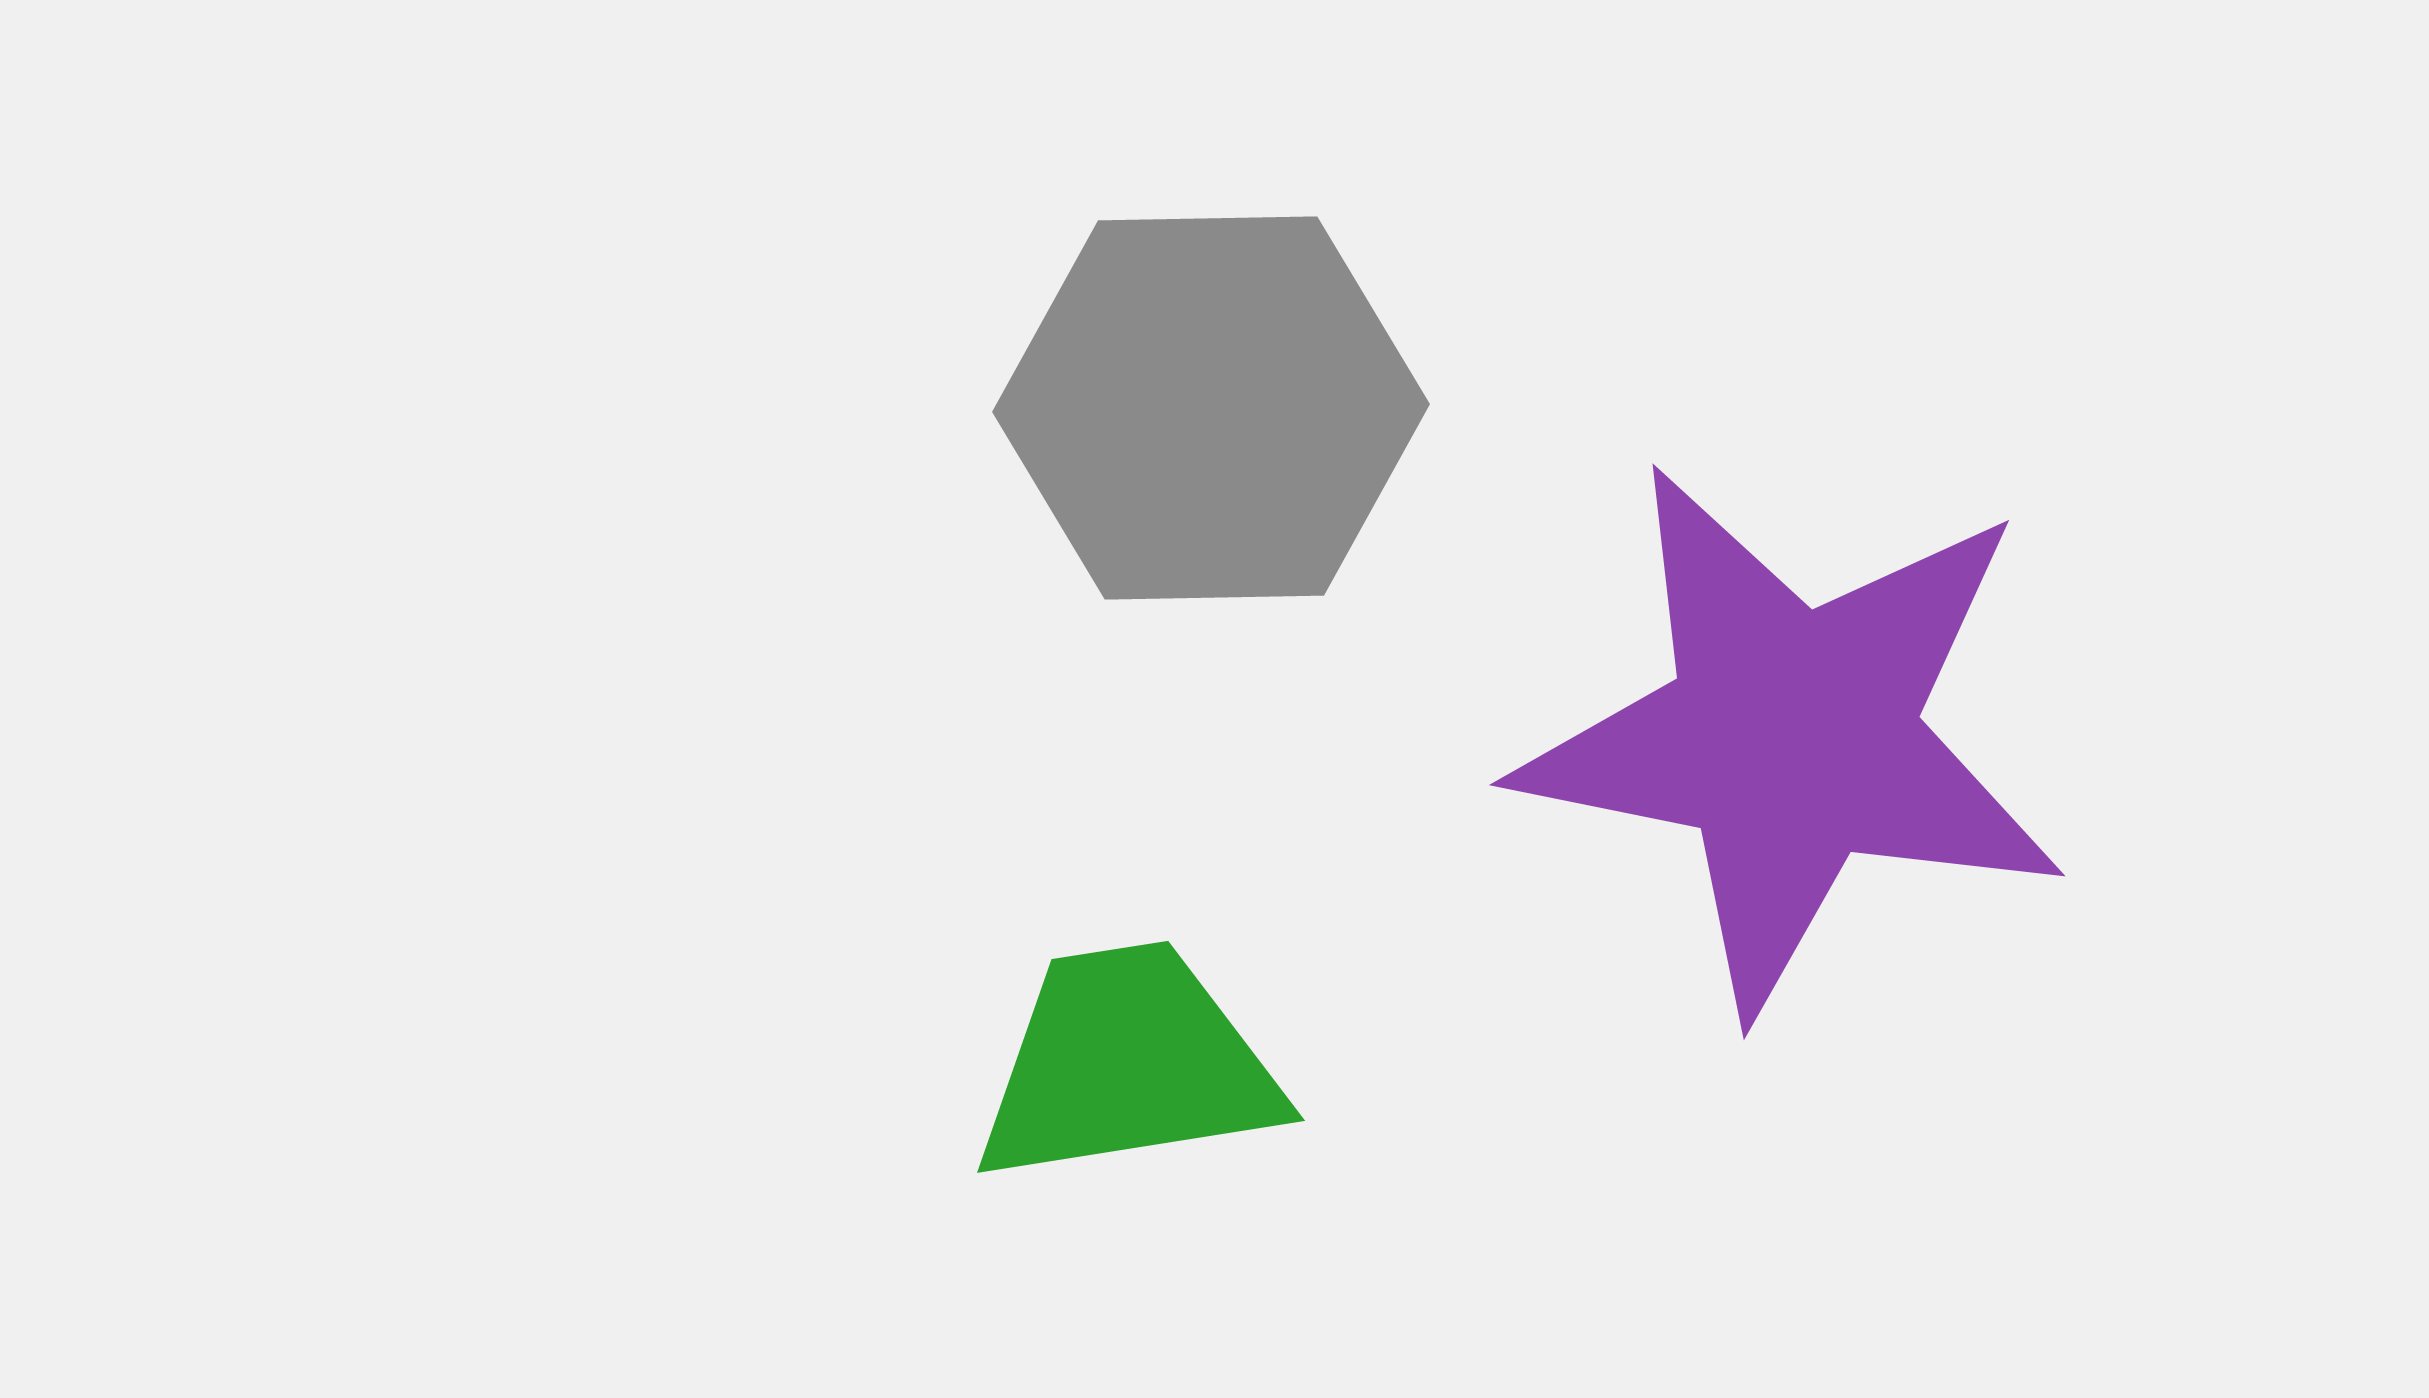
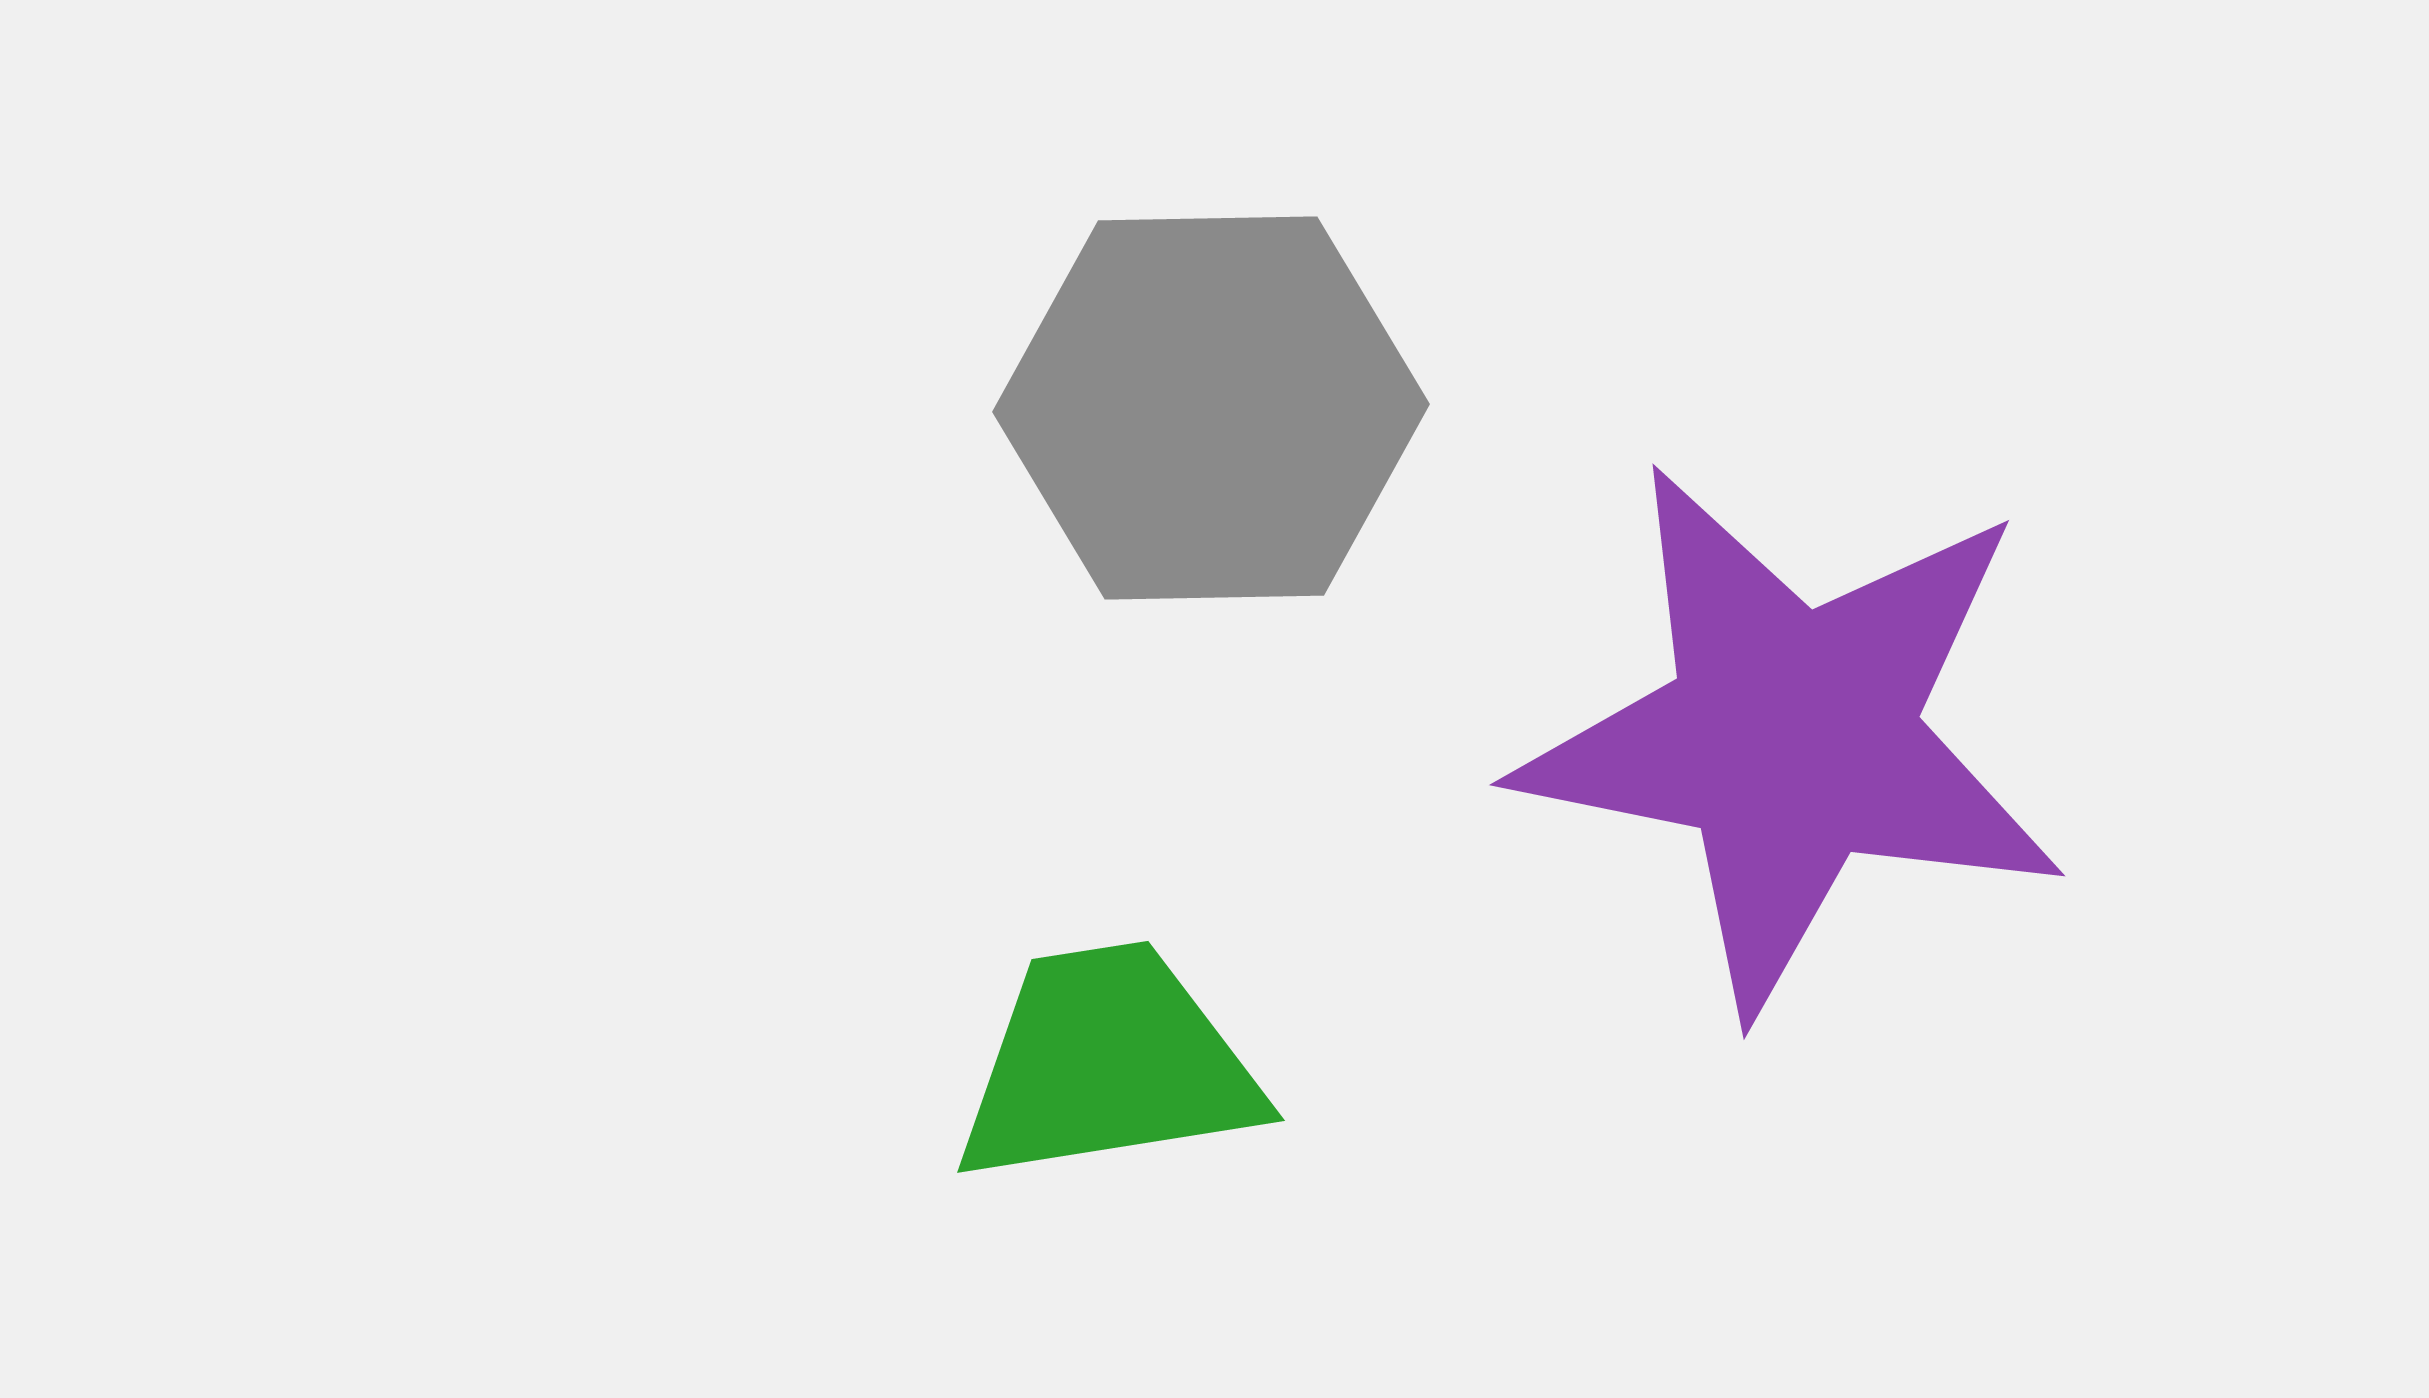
green trapezoid: moved 20 px left
